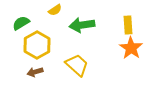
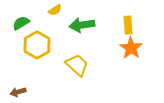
brown arrow: moved 17 px left, 20 px down
